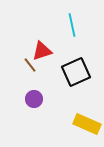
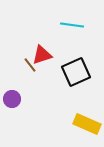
cyan line: rotated 70 degrees counterclockwise
red triangle: moved 4 px down
purple circle: moved 22 px left
